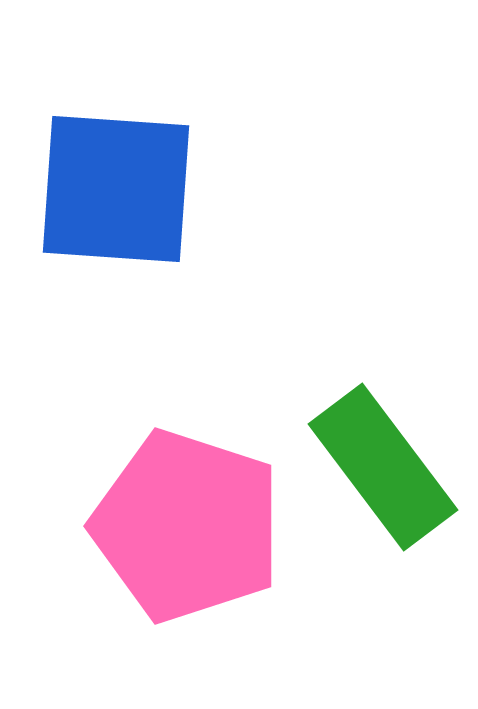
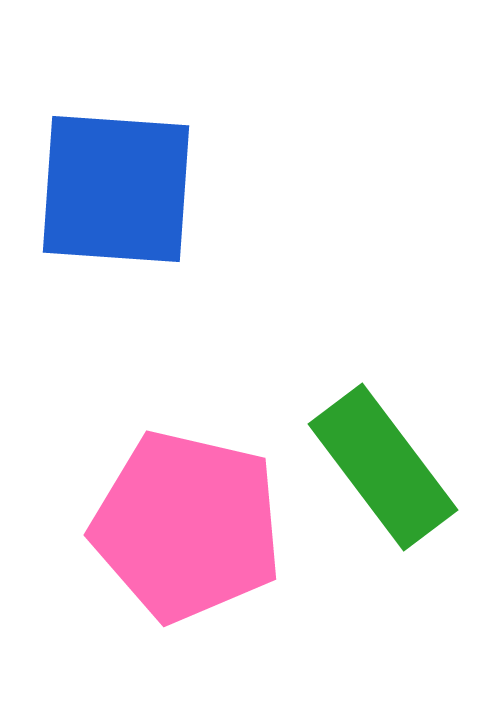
pink pentagon: rotated 5 degrees counterclockwise
